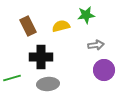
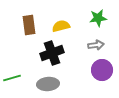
green star: moved 12 px right, 3 px down
brown rectangle: moved 1 px right, 1 px up; rotated 18 degrees clockwise
black cross: moved 11 px right, 4 px up; rotated 20 degrees counterclockwise
purple circle: moved 2 px left
